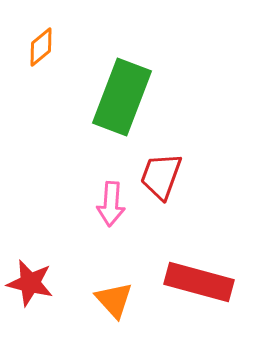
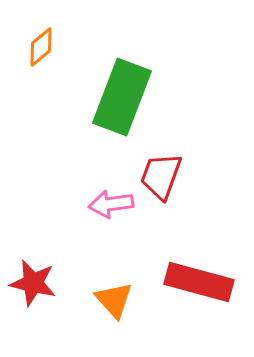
pink arrow: rotated 78 degrees clockwise
red star: moved 3 px right
